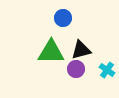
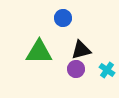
green triangle: moved 12 px left
